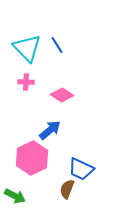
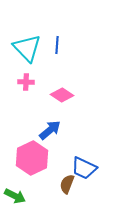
blue line: rotated 36 degrees clockwise
blue trapezoid: moved 3 px right, 1 px up
brown semicircle: moved 5 px up
